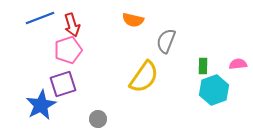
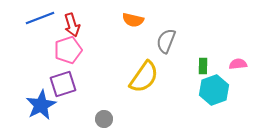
gray circle: moved 6 px right
